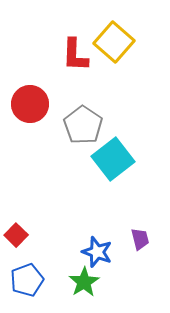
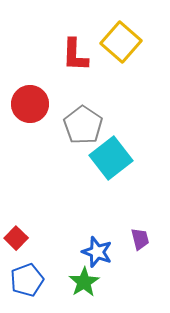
yellow square: moved 7 px right
cyan square: moved 2 px left, 1 px up
red square: moved 3 px down
